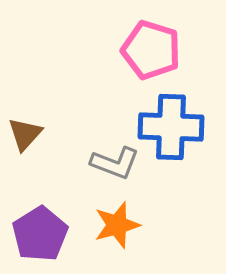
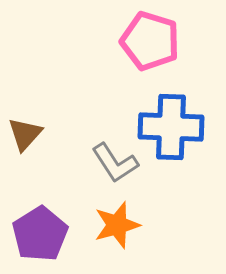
pink pentagon: moved 1 px left, 9 px up
gray L-shape: rotated 36 degrees clockwise
